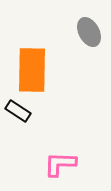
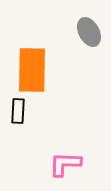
black rectangle: rotated 60 degrees clockwise
pink L-shape: moved 5 px right
